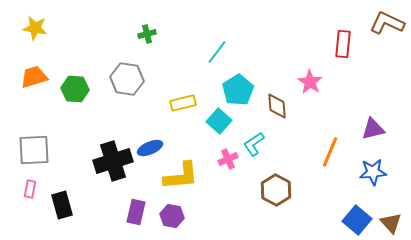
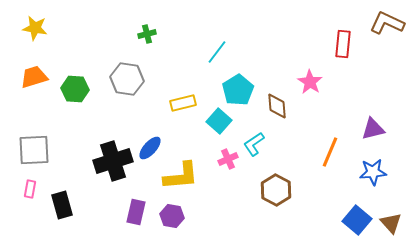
blue ellipse: rotated 25 degrees counterclockwise
